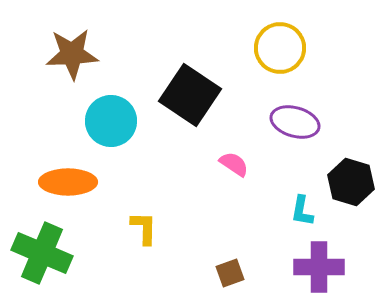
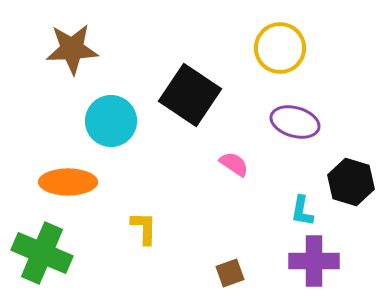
brown star: moved 5 px up
purple cross: moved 5 px left, 6 px up
